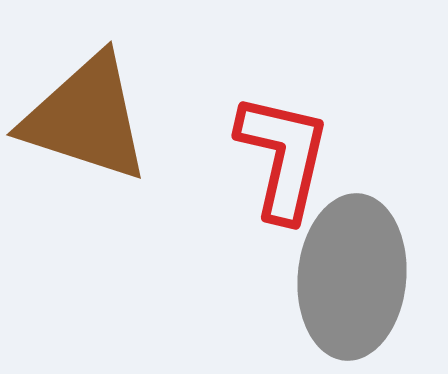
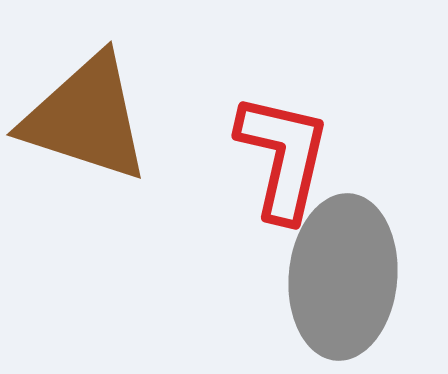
gray ellipse: moved 9 px left
